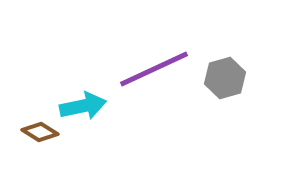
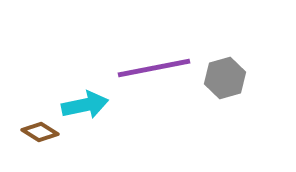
purple line: moved 1 px up; rotated 14 degrees clockwise
cyan arrow: moved 2 px right, 1 px up
